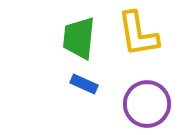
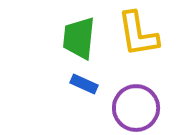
purple circle: moved 11 px left, 4 px down
